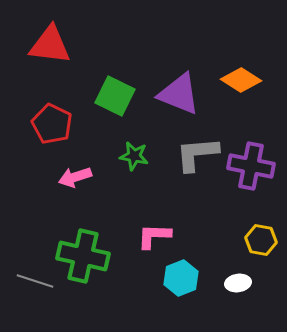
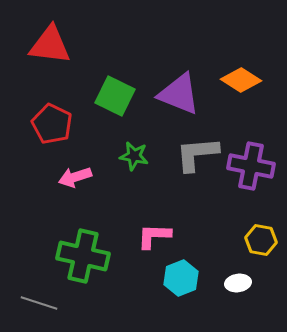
gray line: moved 4 px right, 22 px down
